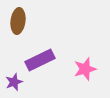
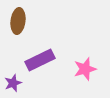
purple star: moved 1 px left, 1 px down
